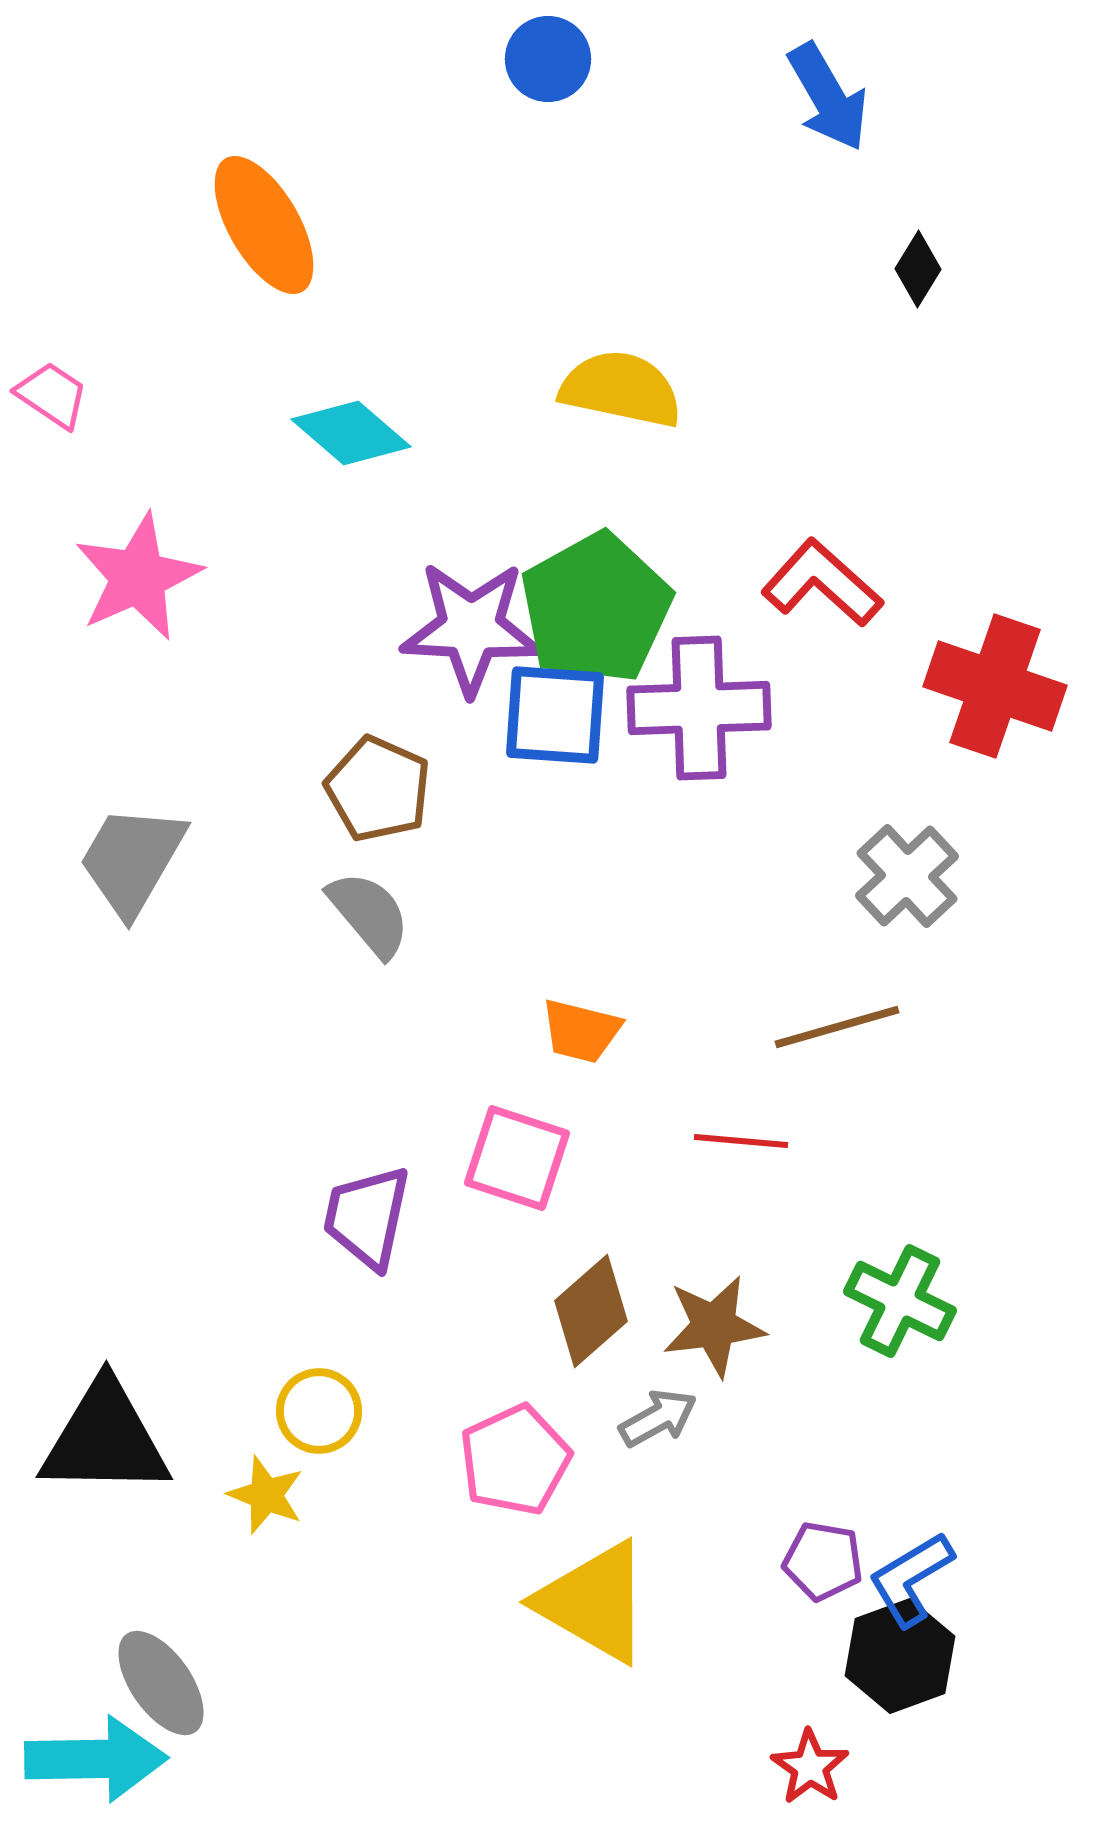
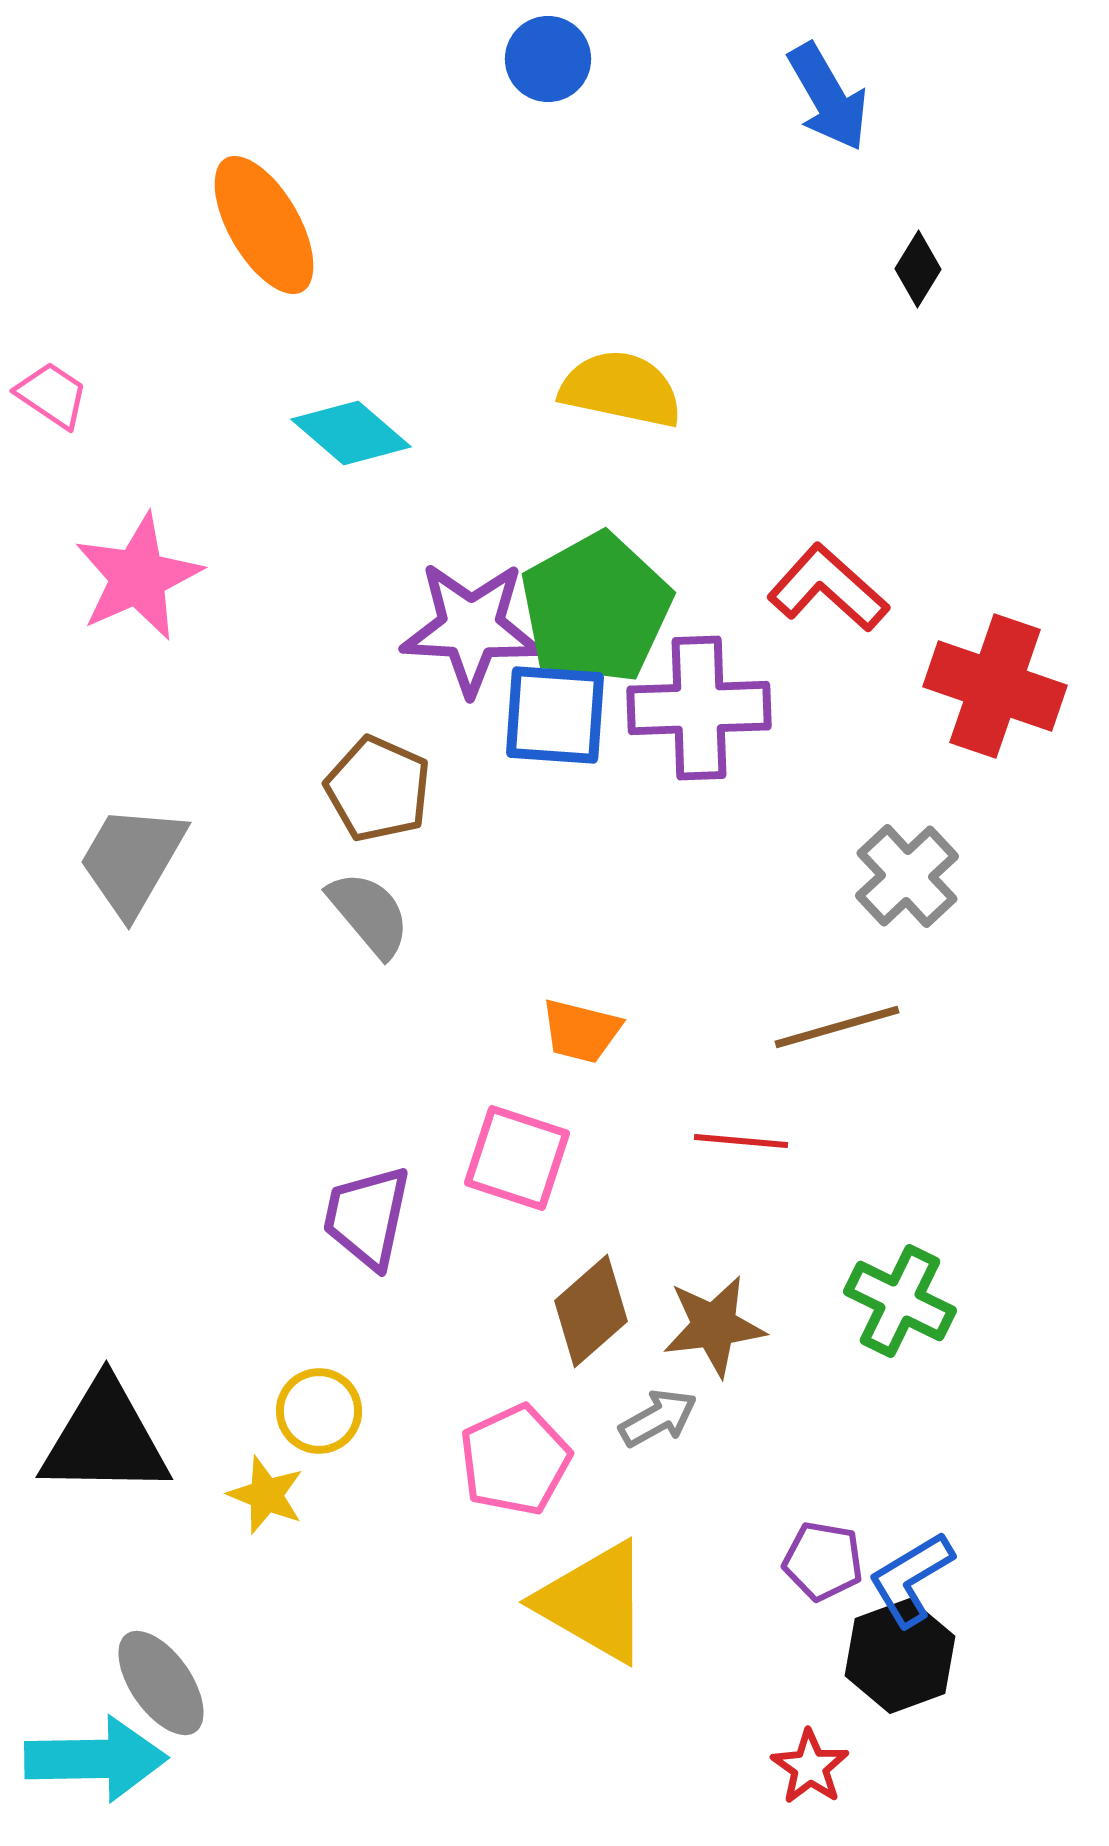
red L-shape: moved 6 px right, 5 px down
